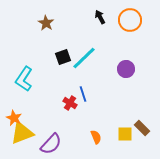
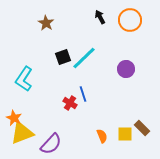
orange semicircle: moved 6 px right, 1 px up
